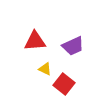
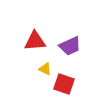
purple trapezoid: moved 3 px left
red square: rotated 20 degrees counterclockwise
